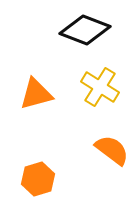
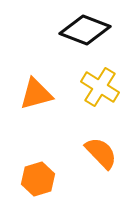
orange semicircle: moved 11 px left, 3 px down; rotated 9 degrees clockwise
